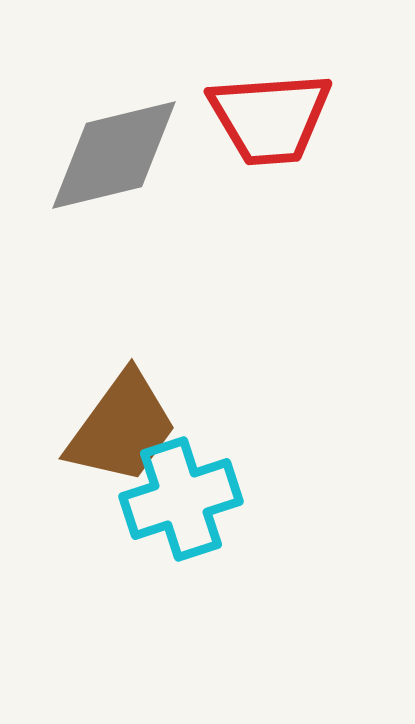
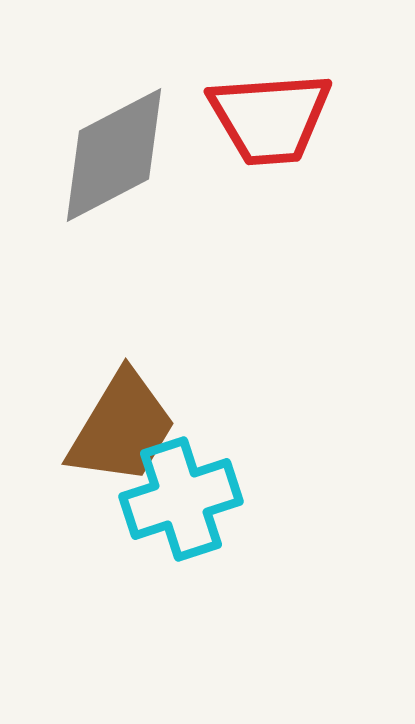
gray diamond: rotated 14 degrees counterclockwise
brown trapezoid: rotated 5 degrees counterclockwise
